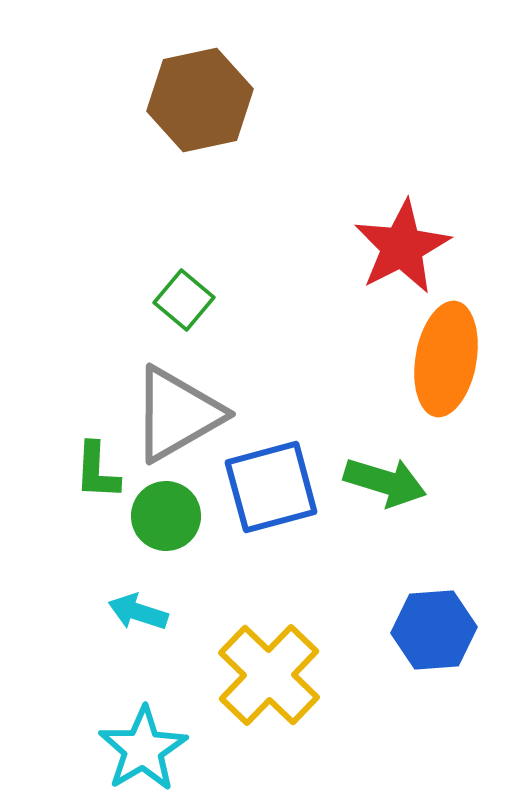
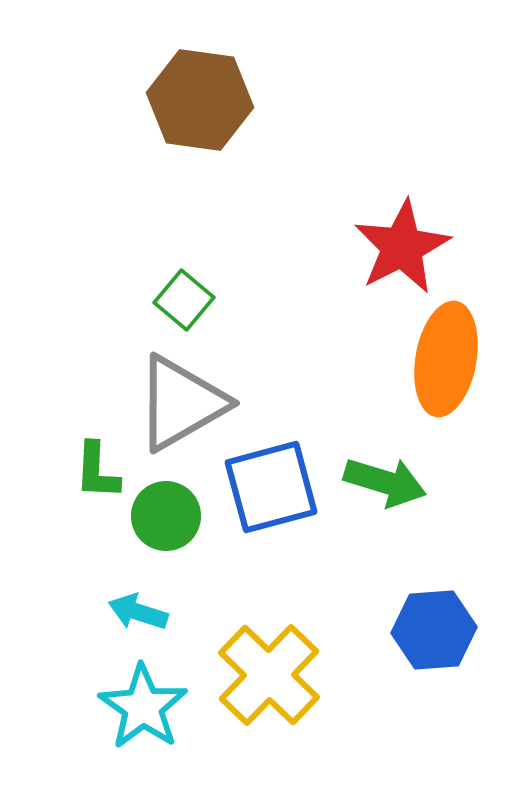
brown hexagon: rotated 20 degrees clockwise
gray triangle: moved 4 px right, 11 px up
cyan star: moved 42 px up; rotated 6 degrees counterclockwise
